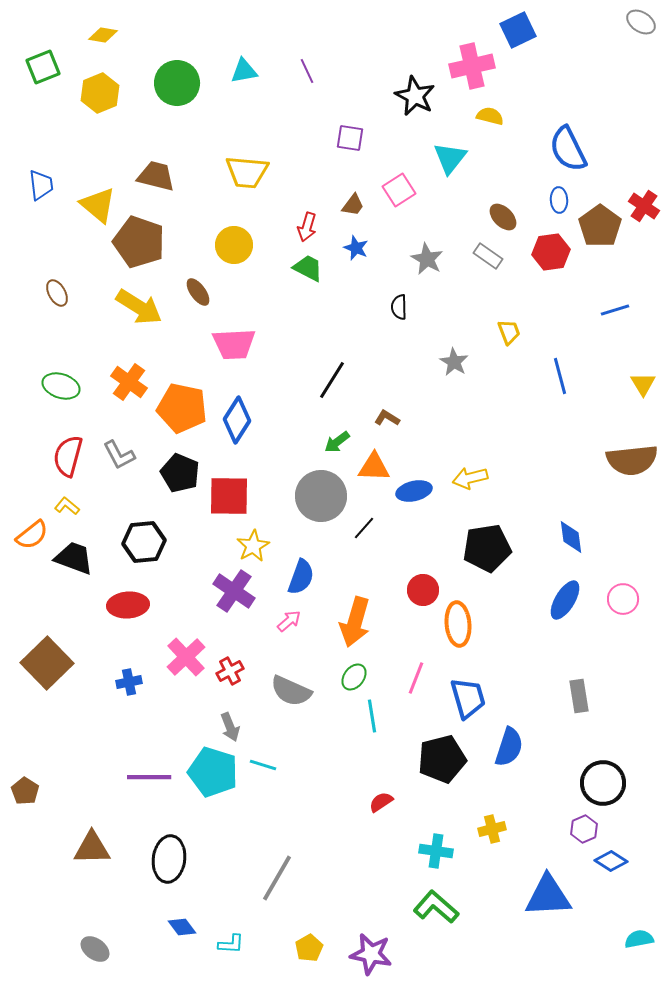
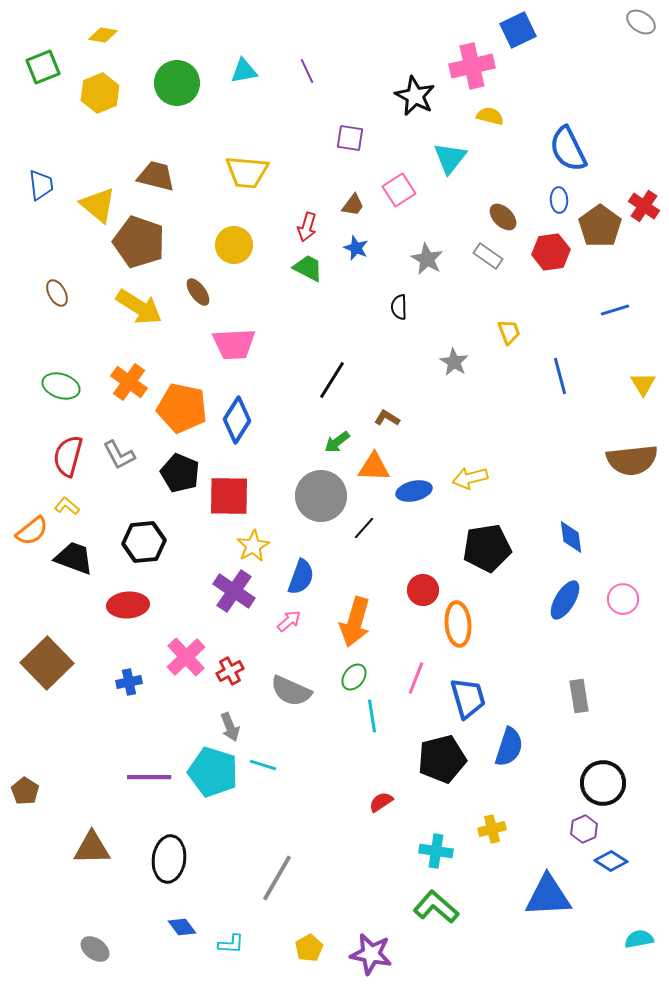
orange semicircle at (32, 535): moved 4 px up
